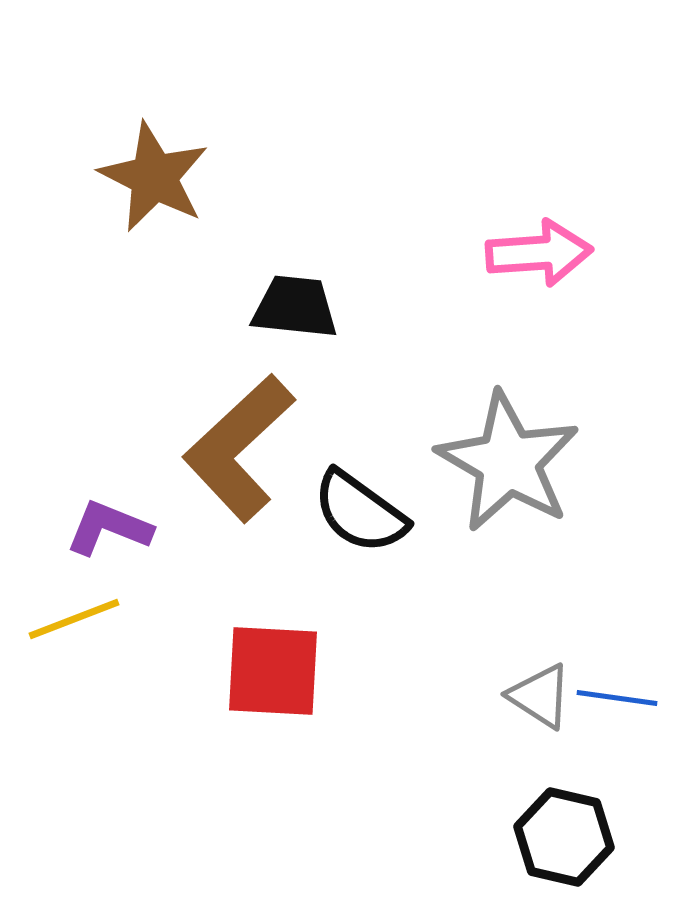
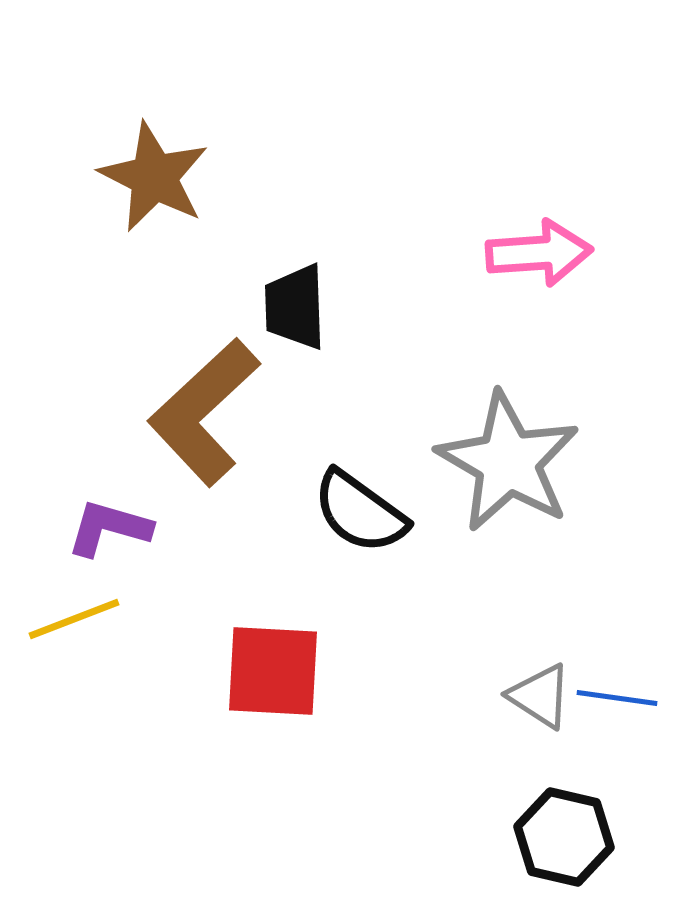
black trapezoid: rotated 98 degrees counterclockwise
brown L-shape: moved 35 px left, 36 px up
purple L-shape: rotated 6 degrees counterclockwise
